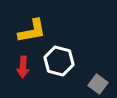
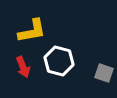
red arrow: rotated 25 degrees counterclockwise
gray square: moved 6 px right, 11 px up; rotated 18 degrees counterclockwise
